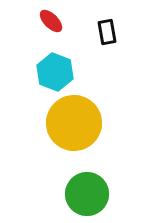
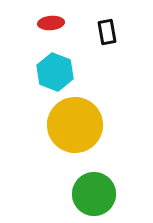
red ellipse: moved 2 px down; rotated 50 degrees counterclockwise
yellow circle: moved 1 px right, 2 px down
green circle: moved 7 px right
